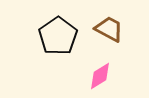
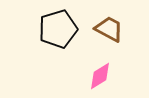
black pentagon: moved 7 px up; rotated 18 degrees clockwise
